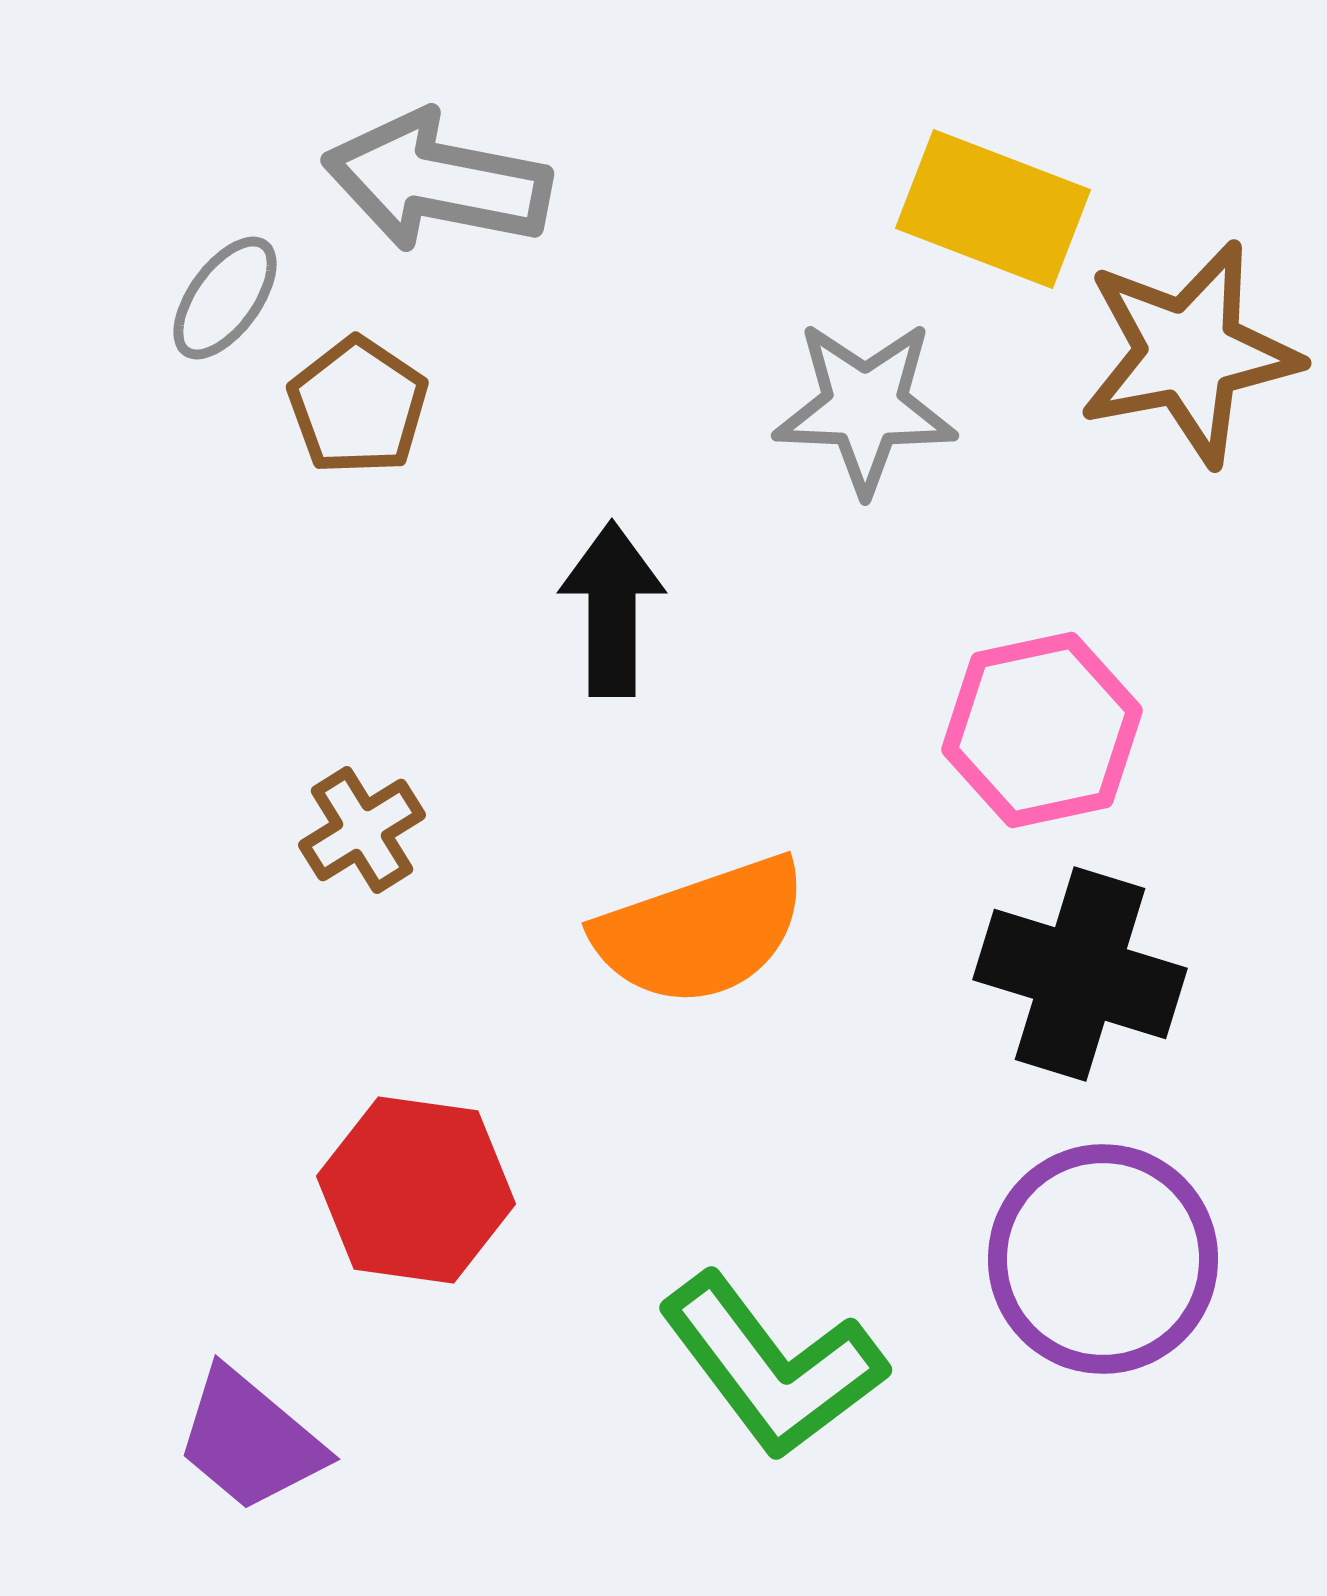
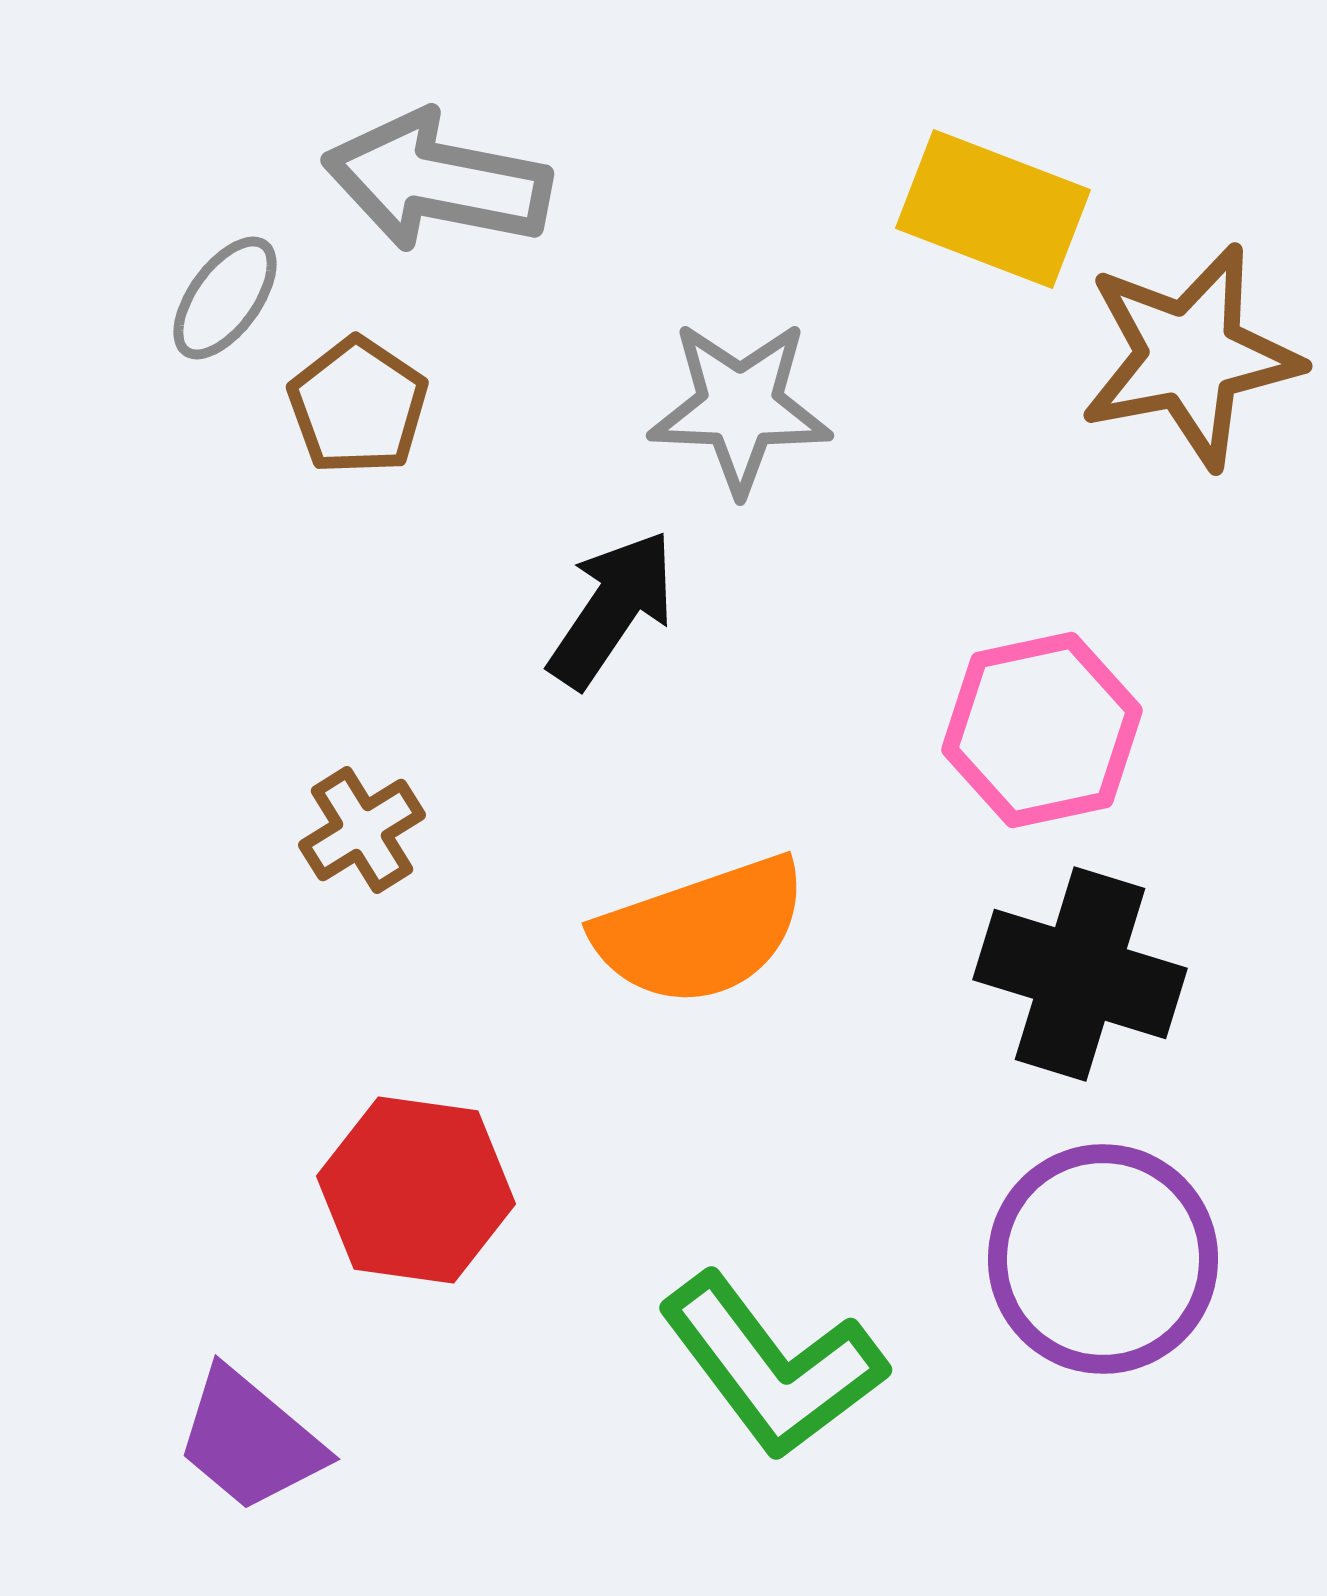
brown star: moved 1 px right, 3 px down
gray star: moved 125 px left
black arrow: rotated 34 degrees clockwise
